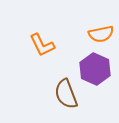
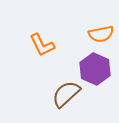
brown semicircle: rotated 68 degrees clockwise
